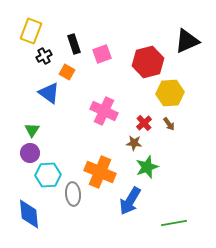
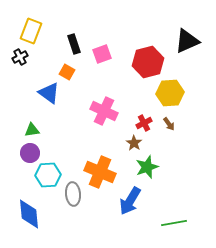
black cross: moved 24 px left, 1 px down
red cross: rotated 14 degrees clockwise
green triangle: rotated 49 degrees clockwise
brown star: rotated 28 degrees clockwise
